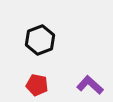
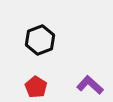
red pentagon: moved 1 px left, 2 px down; rotated 20 degrees clockwise
